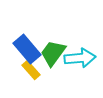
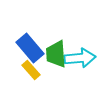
blue rectangle: moved 3 px right, 1 px up
green trapezoid: moved 3 px right, 1 px down; rotated 40 degrees counterclockwise
